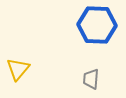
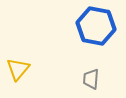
blue hexagon: moved 1 px left, 1 px down; rotated 9 degrees clockwise
